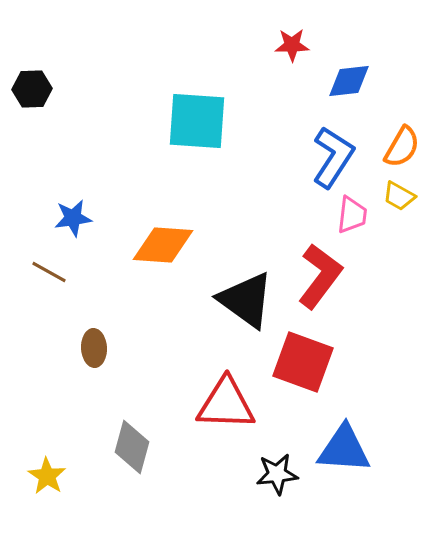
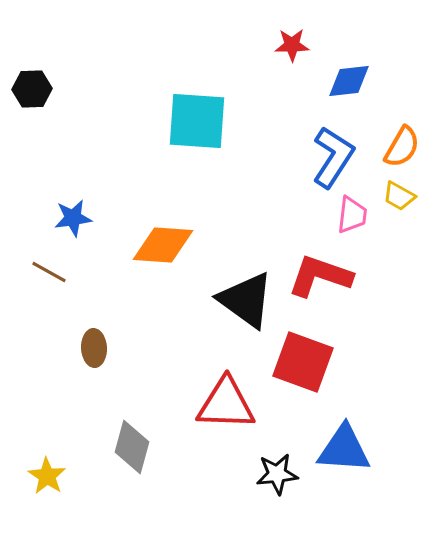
red L-shape: rotated 108 degrees counterclockwise
